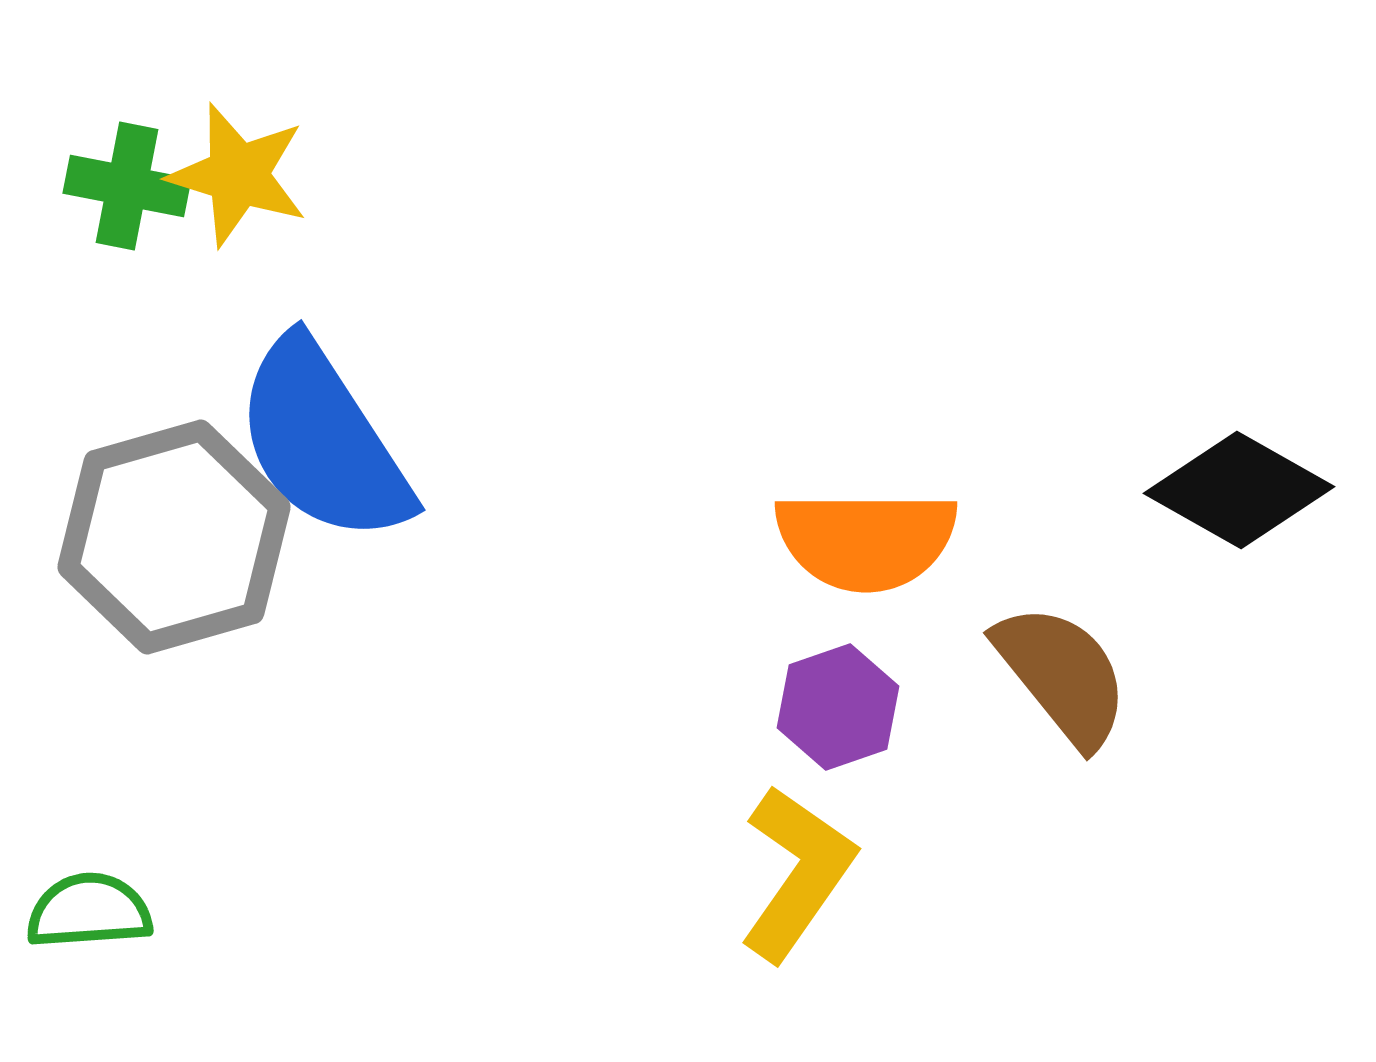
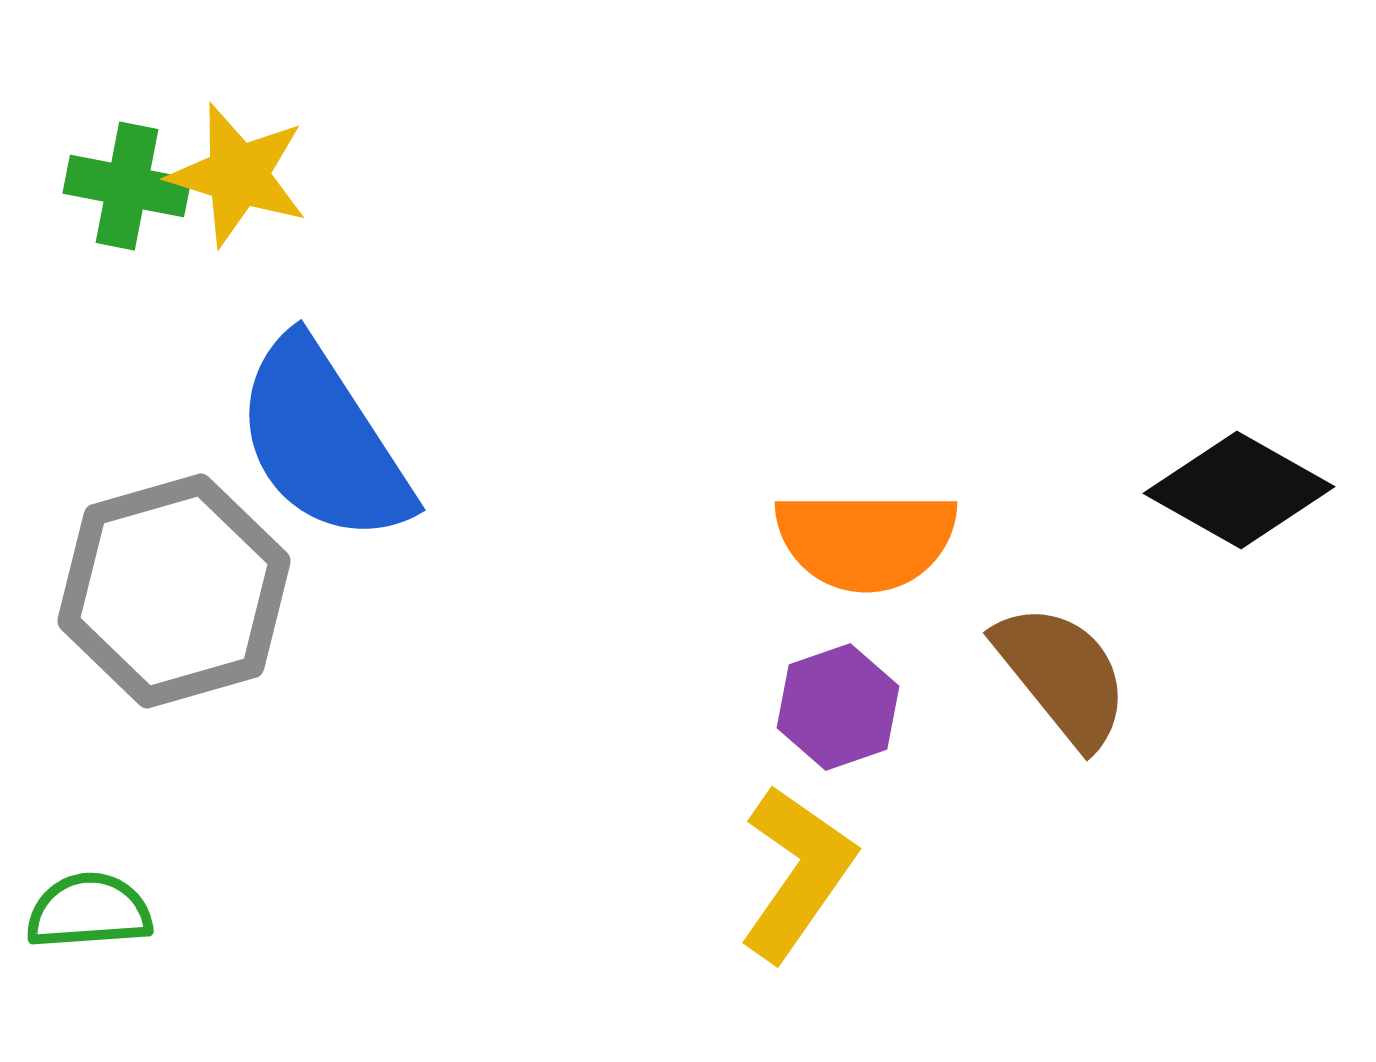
gray hexagon: moved 54 px down
